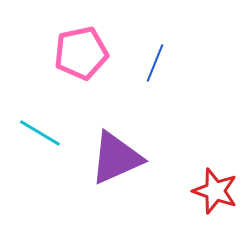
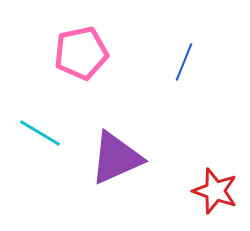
blue line: moved 29 px right, 1 px up
